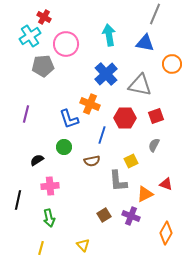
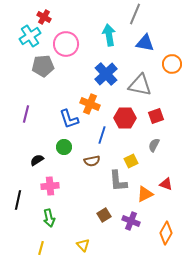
gray line: moved 20 px left
purple cross: moved 5 px down
